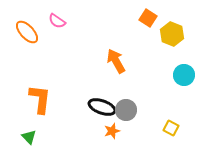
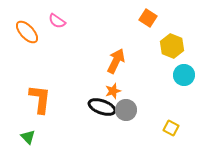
yellow hexagon: moved 12 px down
orange arrow: rotated 55 degrees clockwise
orange star: moved 1 px right, 40 px up
green triangle: moved 1 px left
